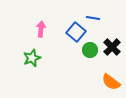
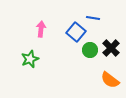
black cross: moved 1 px left, 1 px down
green star: moved 2 px left, 1 px down
orange semicircle: moved 1 px left, 2 px up
